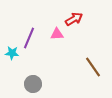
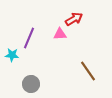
pink triangle: moved 3 px right
cyan star: moved 2 px down
brown line: moved 5 px left, 4 px down
gray circle: moved 2 px left
